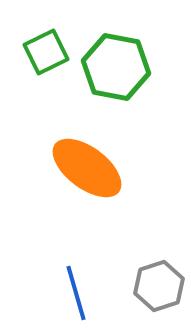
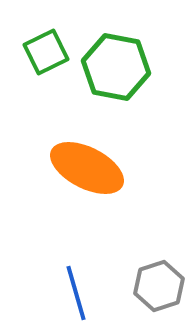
orange ellipse: rotated 10 degrees counterclockwise
